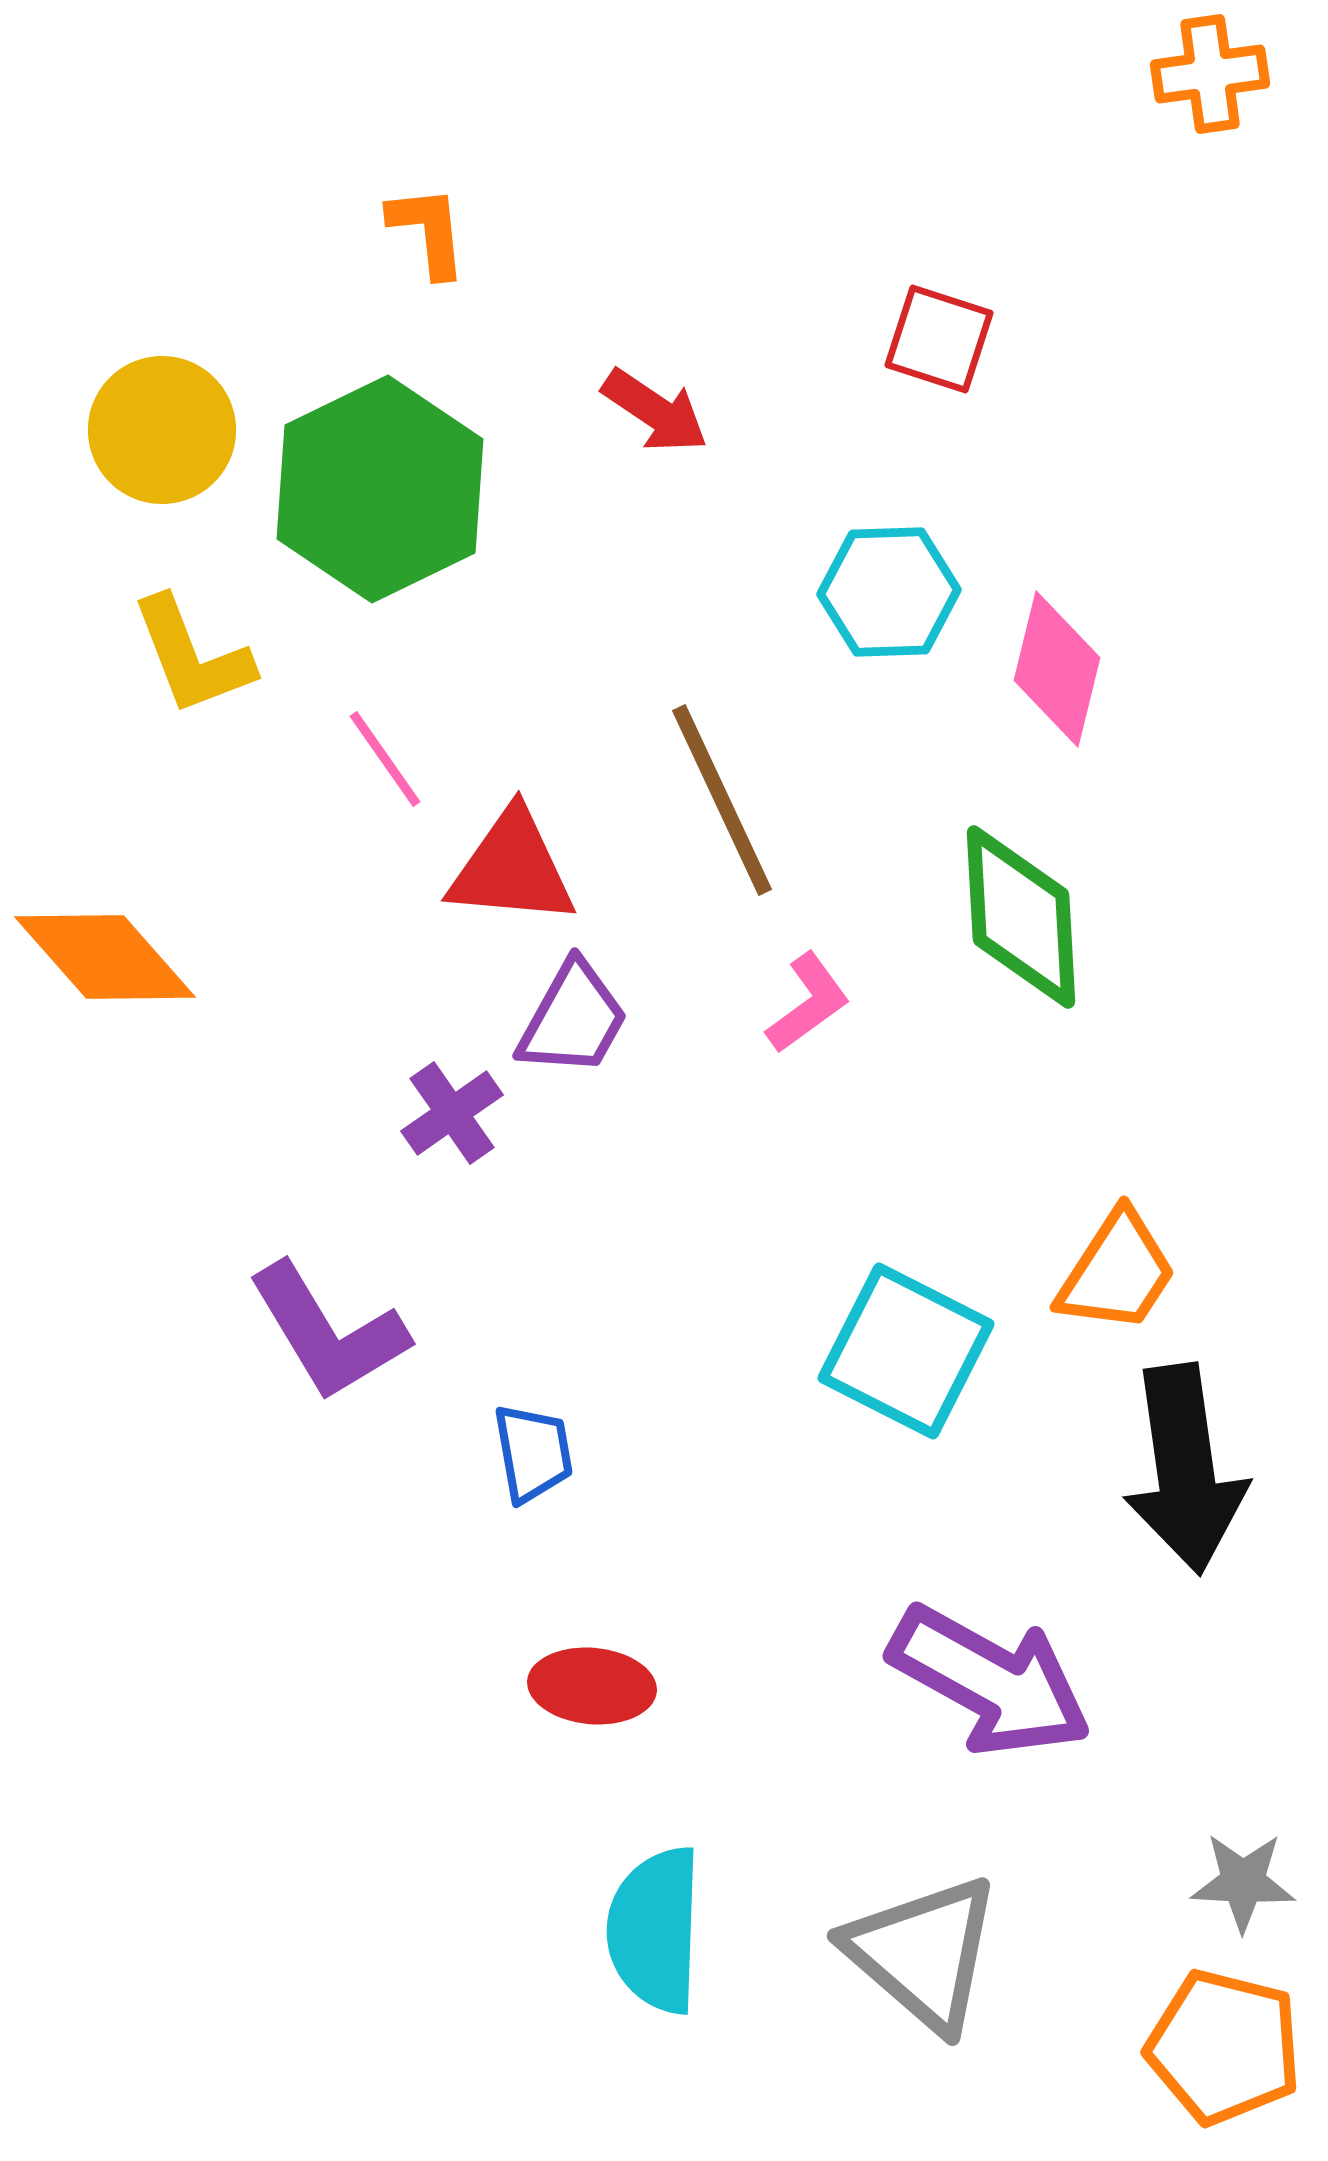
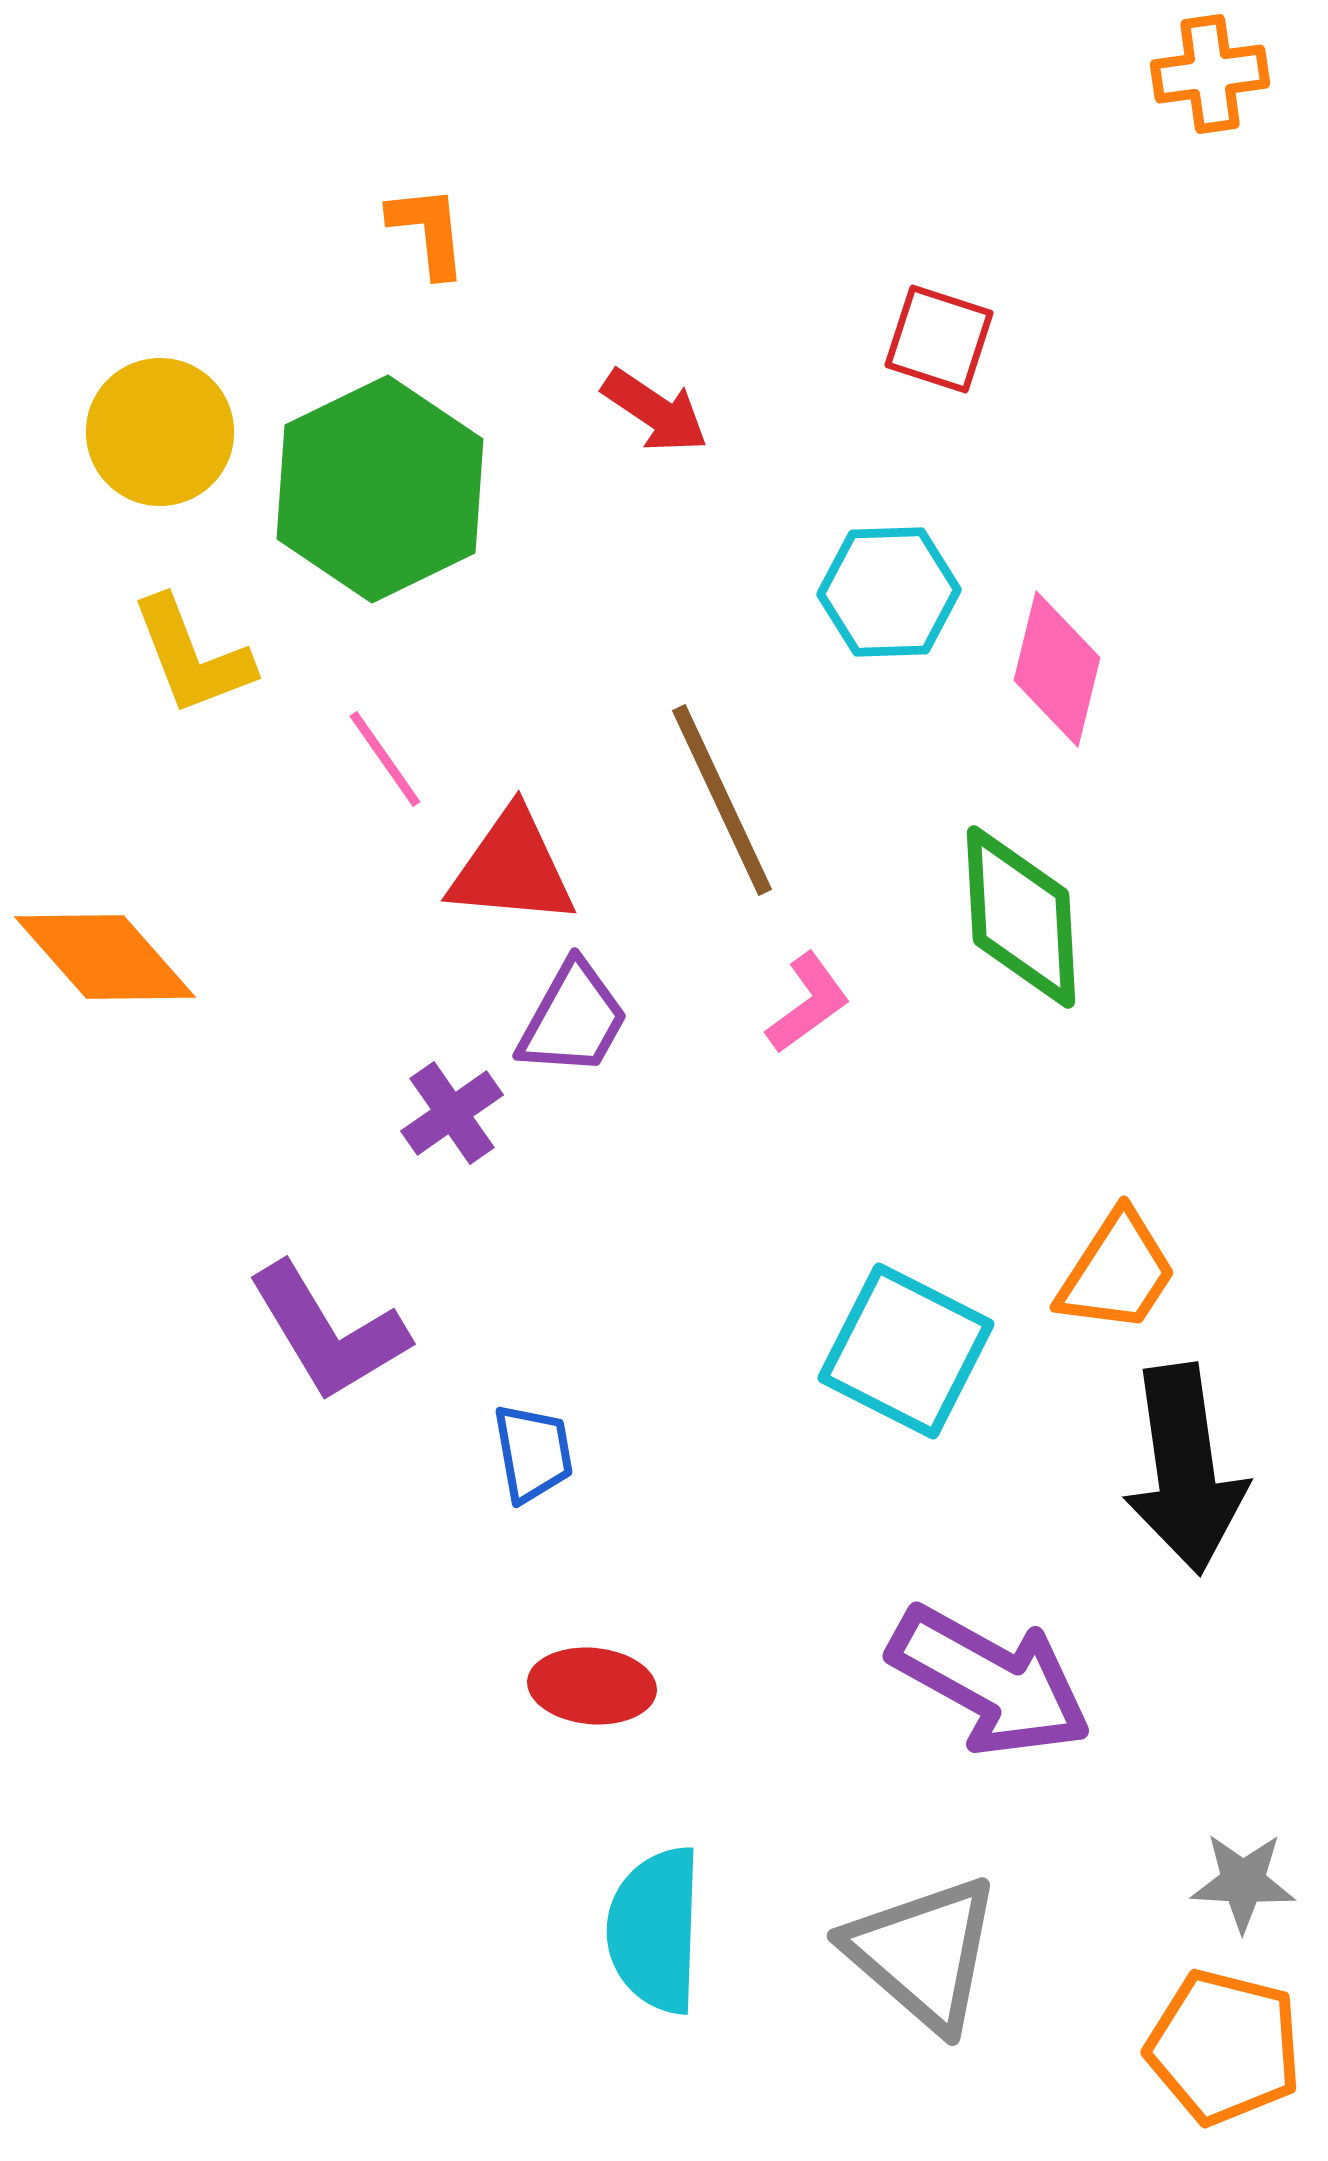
yellow circle: moved 2 px left, 2 px down
